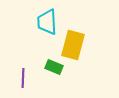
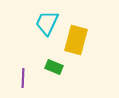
cyan trapezoid: moved 1 px down; rotated 28 degrees clockwise
yellow rectangle: moved 3 px right, 5 px up
